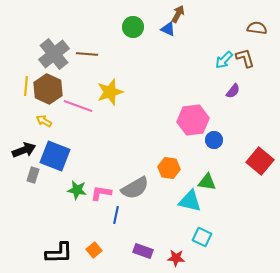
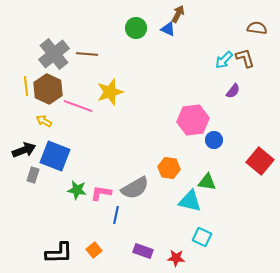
green circle: moved 3 px right, 1 px down
yellow line: rotated 12 degrees counterclockwise
